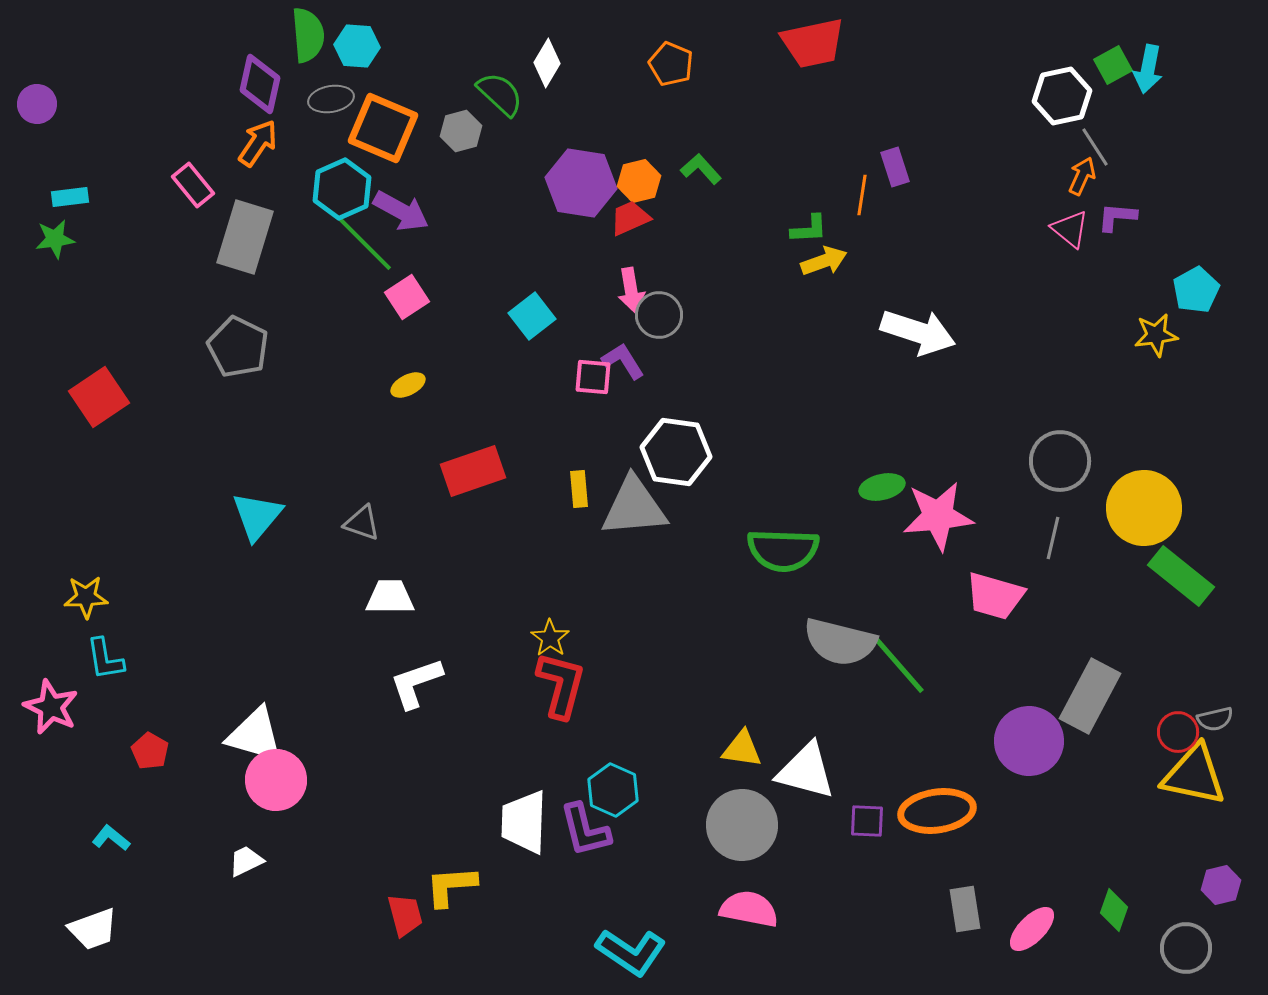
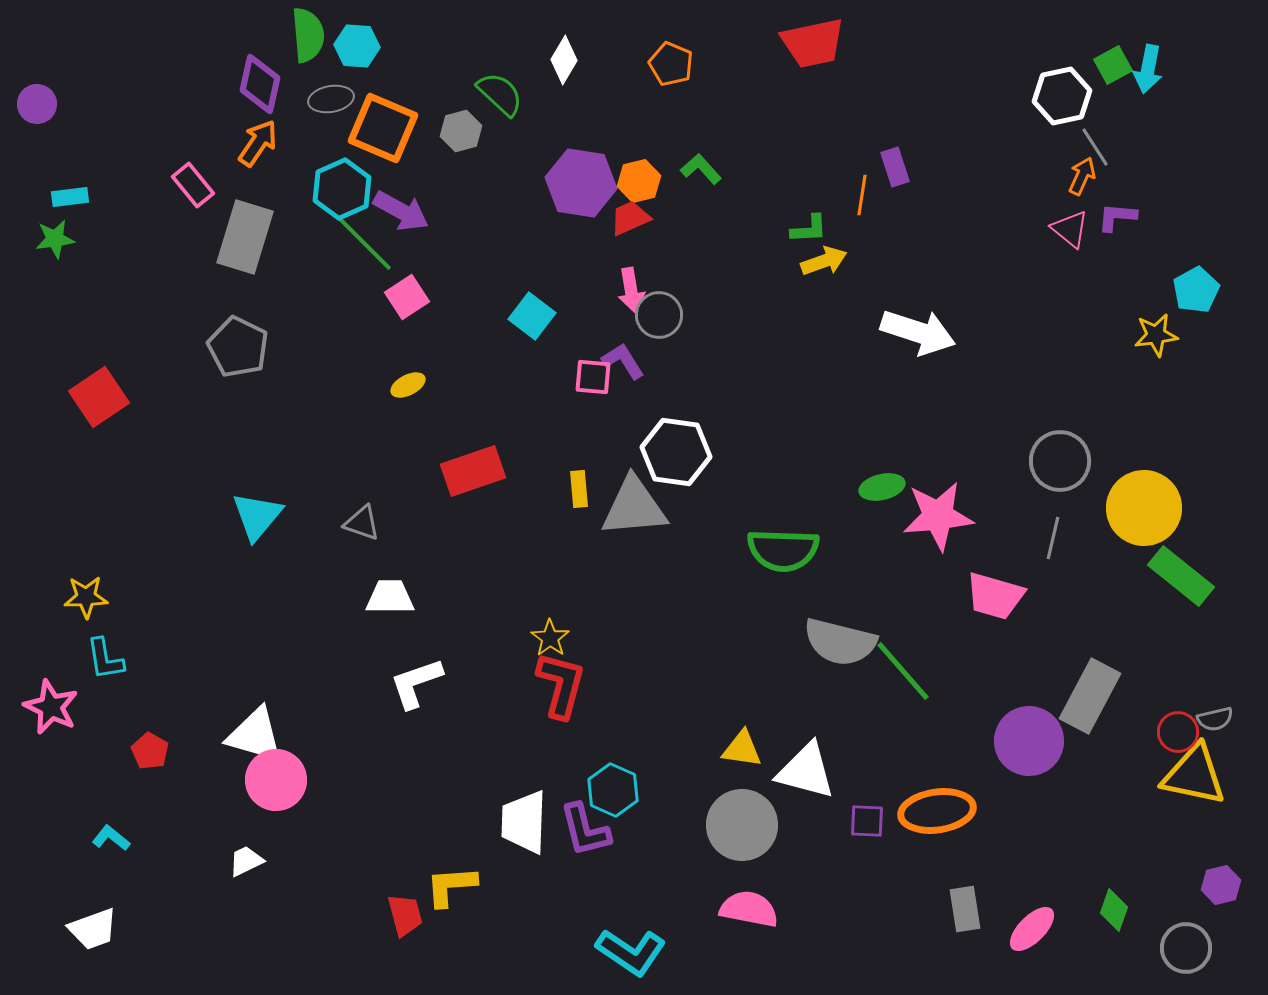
white diamond at (547, 63): moved 17 px right, 3 px up
cyan square at (532, 316): rotated 15 degrees counterclockwise
green line at (898, 664): moved 5 px right, 7 px down
